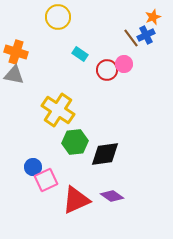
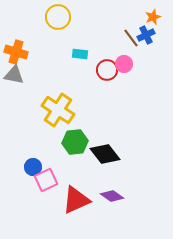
cyan rectangle: rotated 28 degrees counterclockwise
black diamond: rotated 60 degrees clockwise
